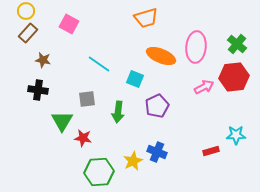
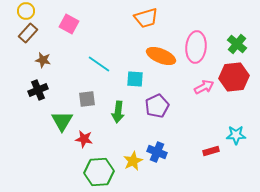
cyan square: rotated 18 degrees counterclockwise
black cross: rotated 30 degrees counterclockwise
red star: moved 1 px right, 1 px down
